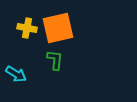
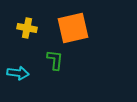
orange square: moved 15 px right
cyan arrow: moved 2 px right, 1 px up; rotated 25 degrees counterclockwise
